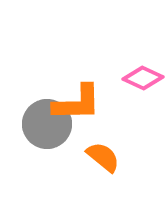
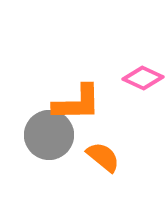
gray circle: moved 2 px right, 11 px down
